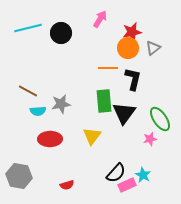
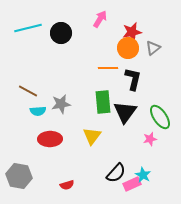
green rectangle: moved 1 px left, 1 px down
black triangle: moved 1 px right, 1 px up
green ellipse: moved 2 px up
pink rectangle: moved 5 px right, 1 px up
